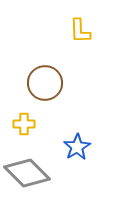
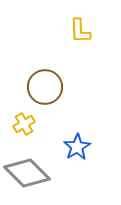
brown circle: moved 4 px down
yellow cross: rotated 30 degrees counterclockwise
